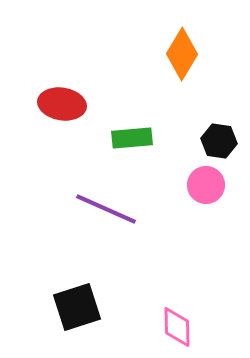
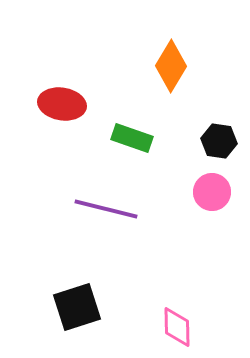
orange diamond: moved 11 px left, 12 px down
green rectangle: rotated 24 degrees clockwise
pink circle: moved 6 px right, 7 px down
purple line: rotated 10 degrees counterclockwise
